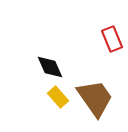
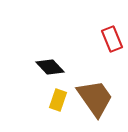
black diamond: rotated 20 degrees counterclockwise
yellow rectangle: moved 3 px down; rotated 60 degrees clockwise
